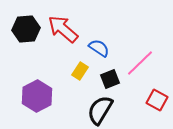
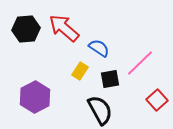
red arrow: moved 1 px right, 1 px up
black square: rotated 12 degrees clockwise
purple hexagon: moved 2 px left, 1 px down
red square: rotated 20 degrees clockwise
black semicircle: rotated 120 degrees clockwise
